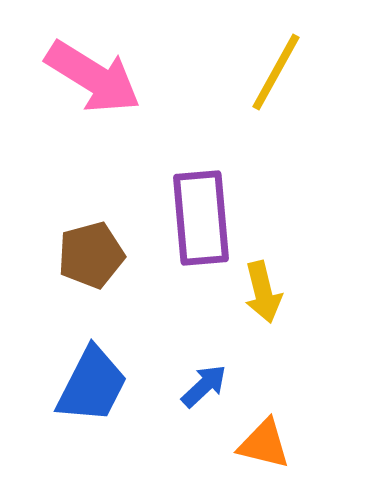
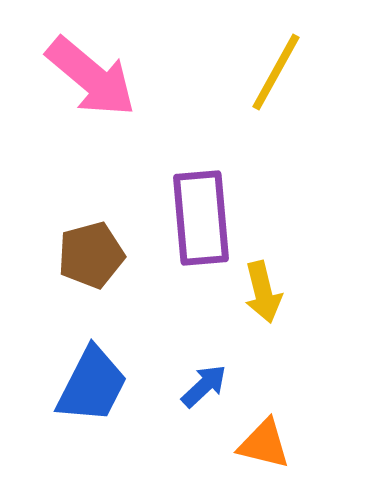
pink arrow: moved 2 px left; rotated 8 degrees clockwise
